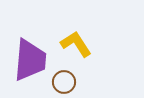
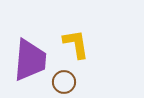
yellow L-shape: rotated 24 degrees clockwise
